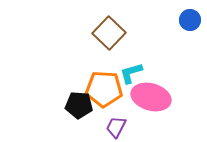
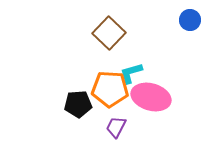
orange pentagon: moved 6 px right
black pentagon: moved 1 px left, 1 px up; rotated 8 degrees counterclockwise
